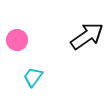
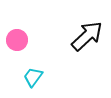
black arrow: rotated 8 degrees counterclockwise
